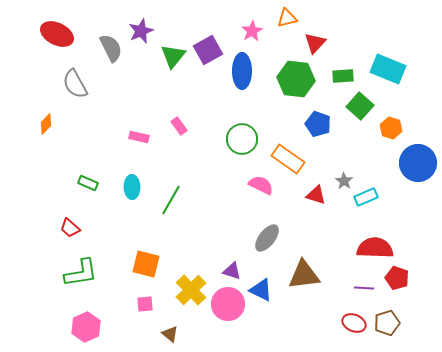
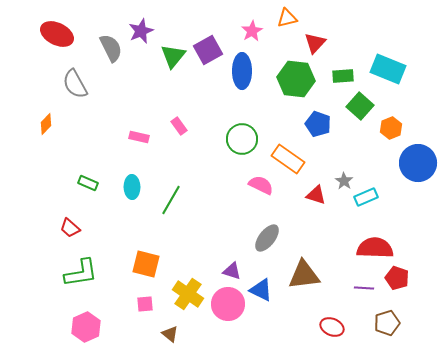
orange hexagon at (391, 128): rotated 20 degrees clockwise
yellow cross at (191, 290): moved 3 px left, 4 px down; rotated 12 degrees counterclockwise
red ellipse at (354, 323): moved 22 px left, 4 px down
